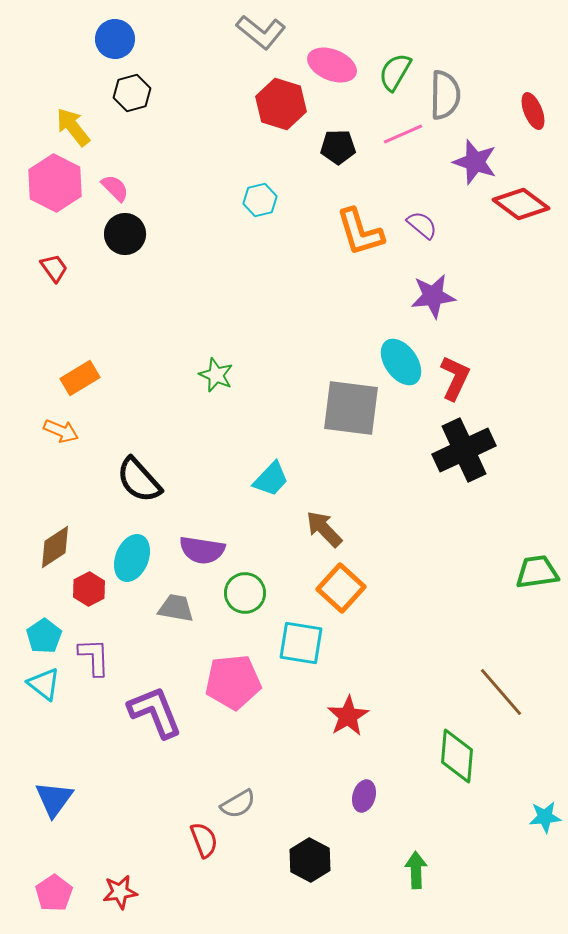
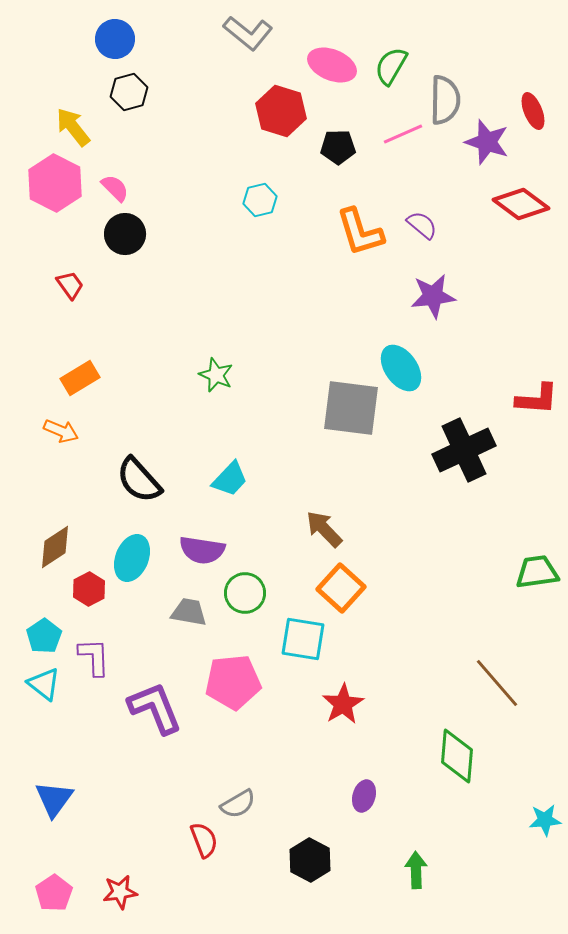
gray L-shape at (261, 32): moved 13 px left, 1 px down
green semicircle at (395, 72): moved 4 px left, 6 px up
black hexagon at (132, 93): moved 3 px left, 1 px up
gray semicircle at (445, 95): moved 5 px down
red hexagon at (281, 104): moved 7 px down
purple star at (475, 162): moved 12 px right, 20 px up
red trapezoid at (54, 268): moved 16 px right, 17 px down
cyan ellipse at (401, 362): moved 6 px down
red L-shape at (455, 378): moved 82 px right, 21 px down; rotated 69 degrees clockwise
cyan trapezoid at (271, 479): moved 41 px left
gray trapezoid at (176, 608): moved 13 px right, 4 px down
cyan square at (301, 643): moved 2 px right, 4 px up
brown line at (501, 692): moved 4 px left, 9 px up
purple L-shape at (155, 712): moved 4 px up
red star at (348, 716): moved 5 px left, 12 px up
cyan star at (545, 817): moved 3 px down
